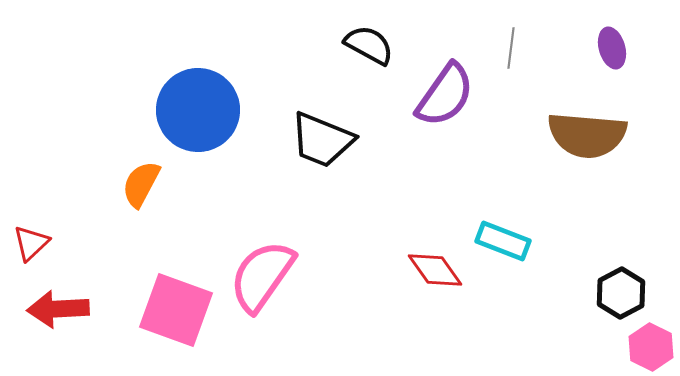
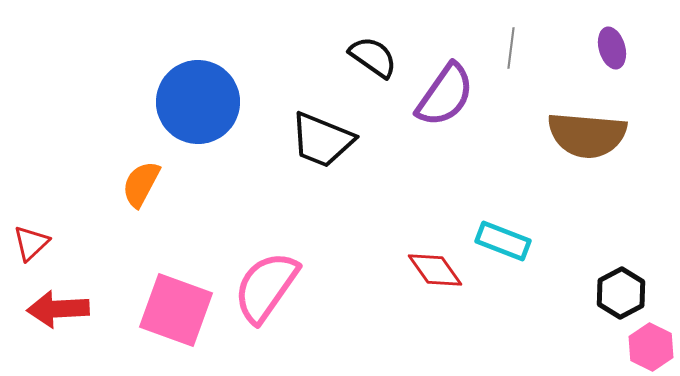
black semicircle: moved 4 px right, 12 px down; rotated 6 degrees clockwise
blue circle: moved 8 px up
pink semicircle: moved 4 px right, 11 px down
